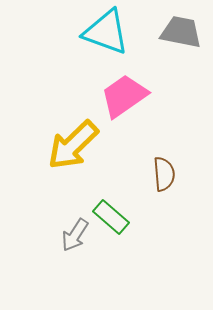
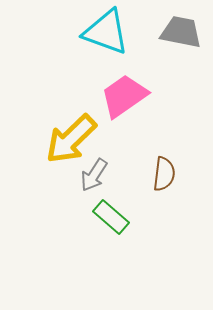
yellow arrow: moved 2 px left, 6 px up
brown semicircle: rotated 12 degrees clockwise
gray arrow: moved 19 px right, 60 px up
